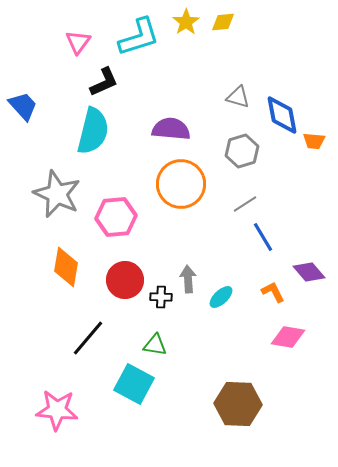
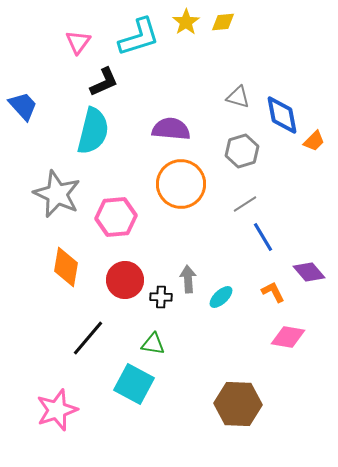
orange trapezoid: rotated 50 degrees counterclockwise
green triangle: moved 2 px left, 1 px up
pink star: rotated 24 degrees counterclockwise
